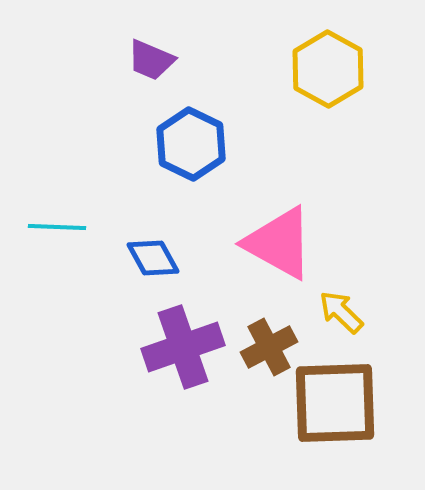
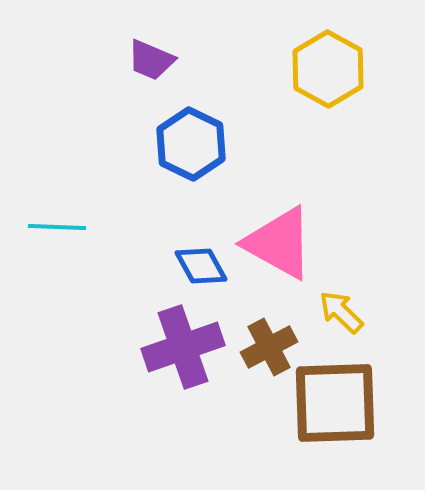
blue diamond: moved 48 px right, 8 px down
